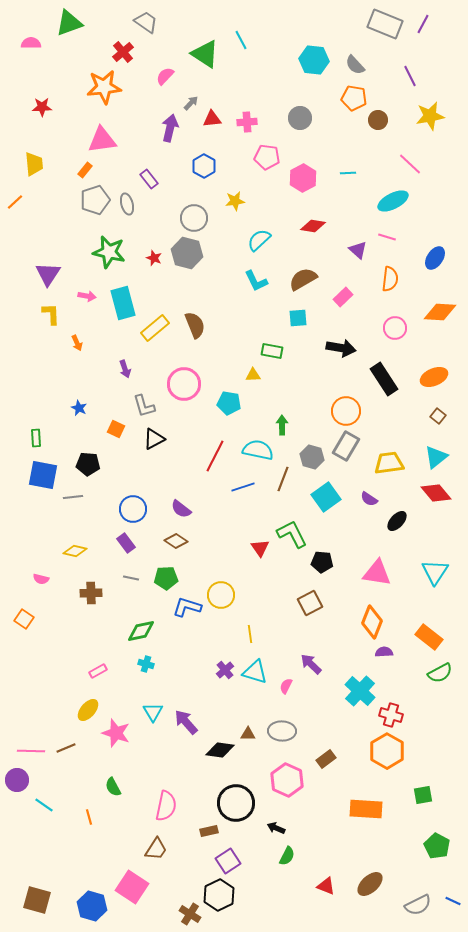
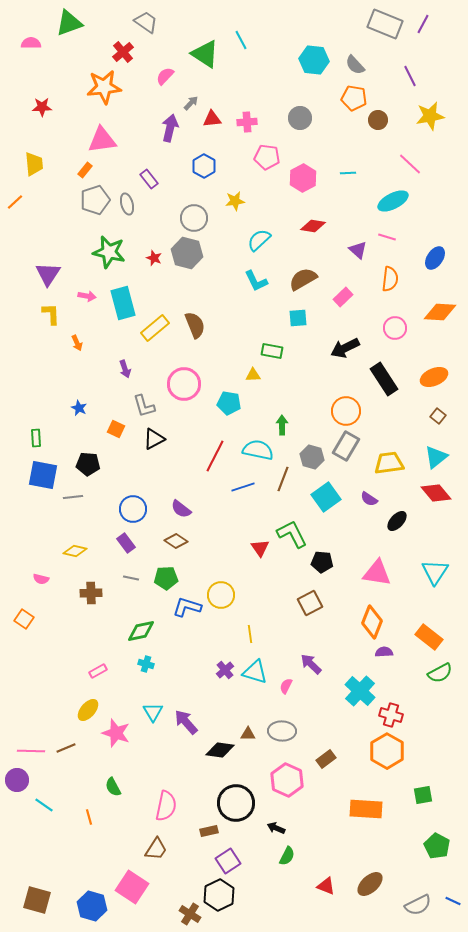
black arrow at (341, 348): moved 4 px right; rotated 144 degrees clockwise
